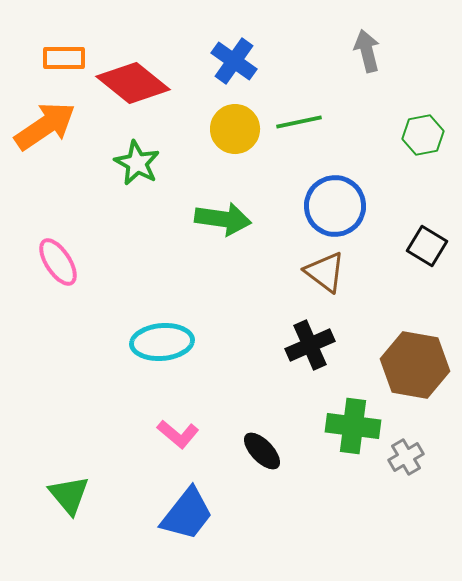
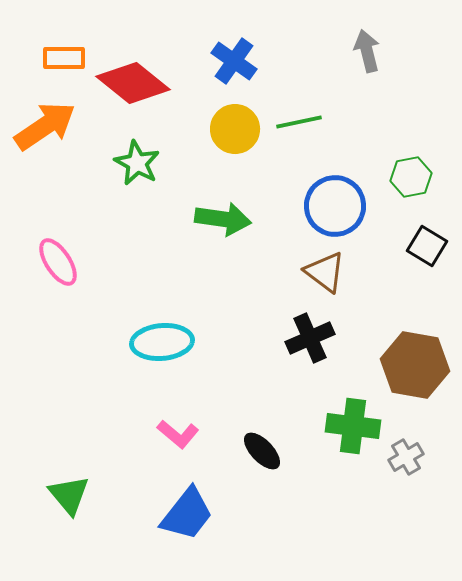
green hexagon: moved 12 px left, 42 px down
black cross: moved 7 px up
